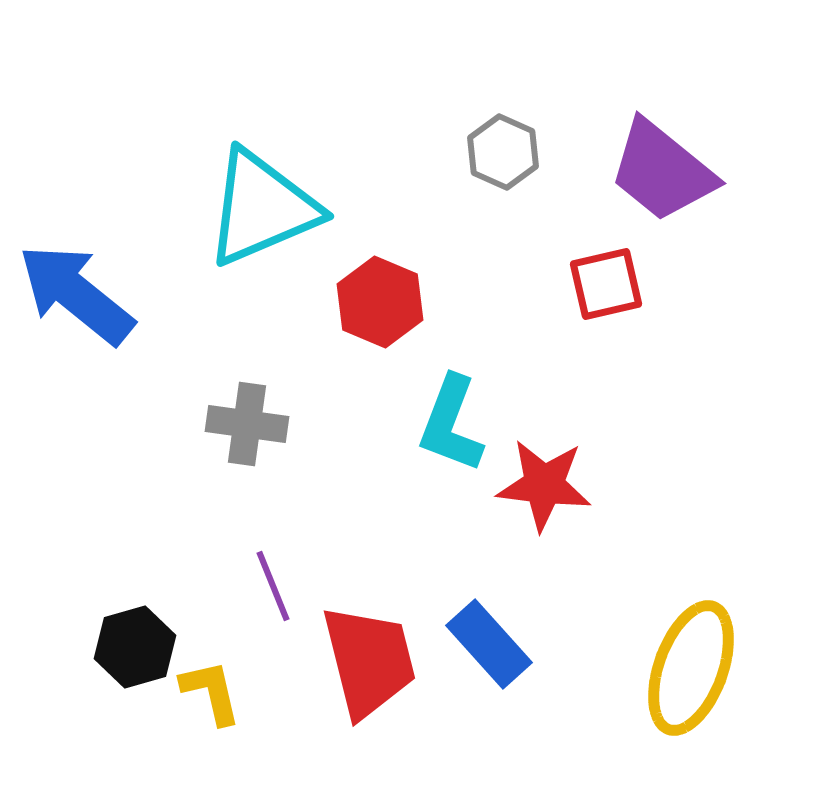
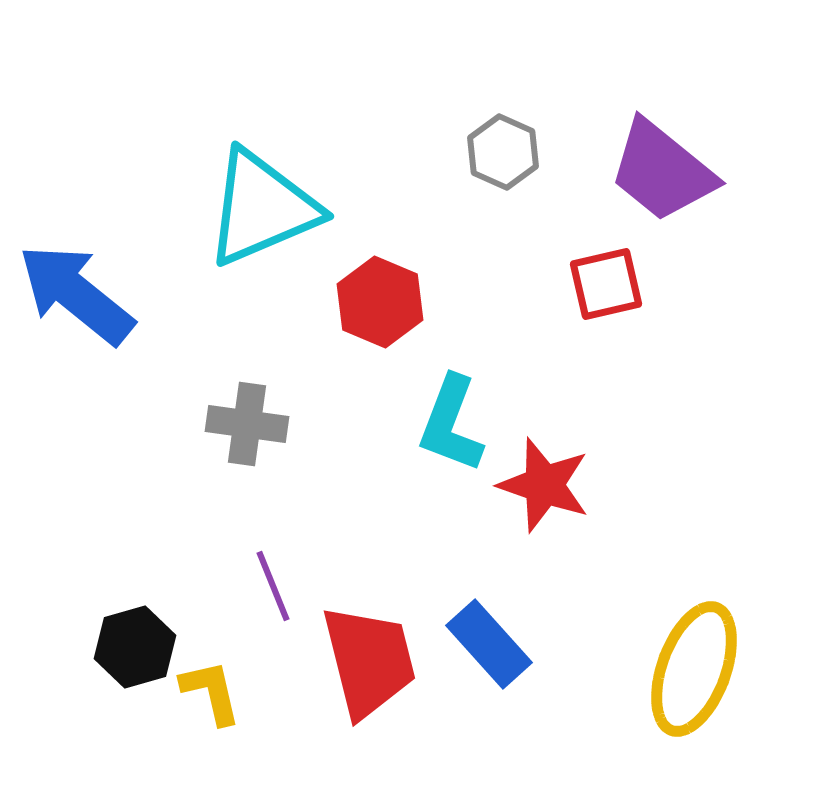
red star: rotated 12 degrees clockwise
yellow ellipse: moved 3 px right, 1 px down
